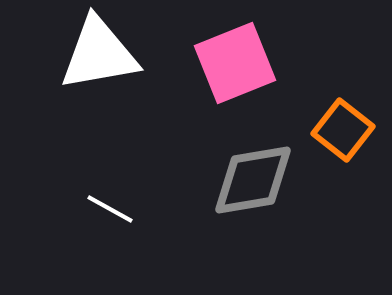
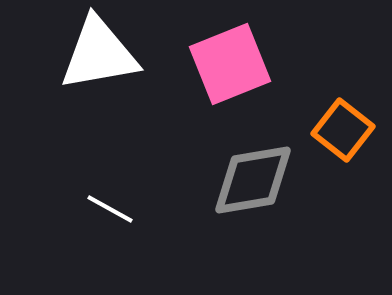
pink square: moved 5 px left, 1 px down
